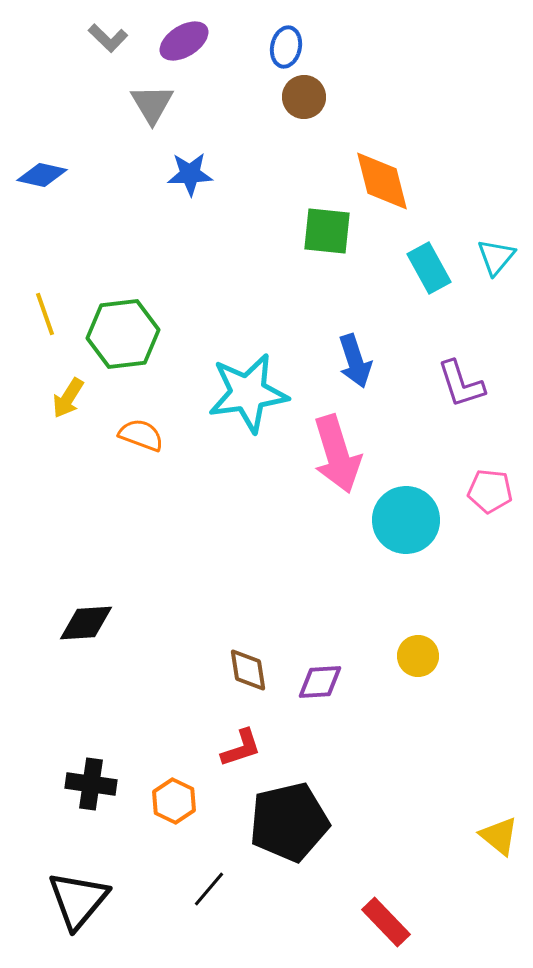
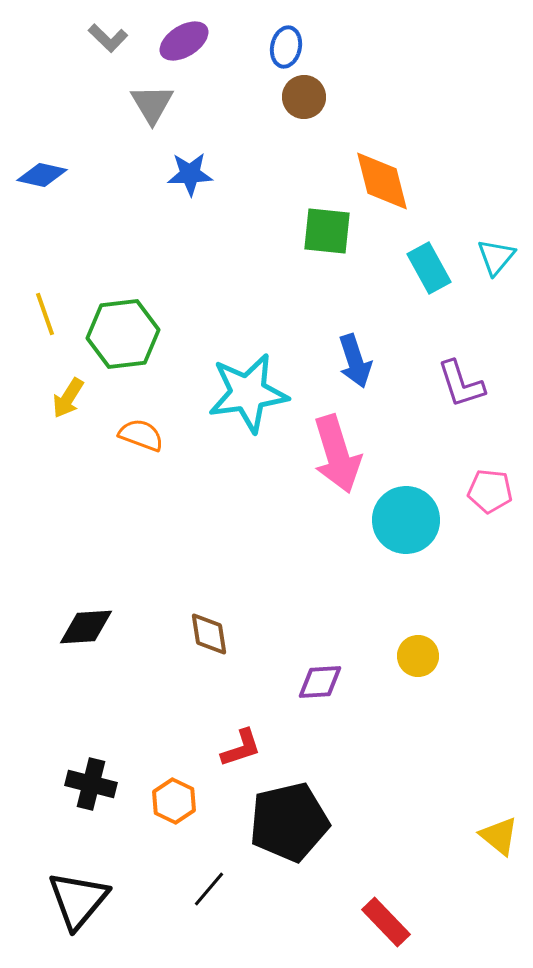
black diamond: moved 4 px down
brown diamond: moved 39 px left, 36 px up
black cross: rotated 6 degrees clockwise
